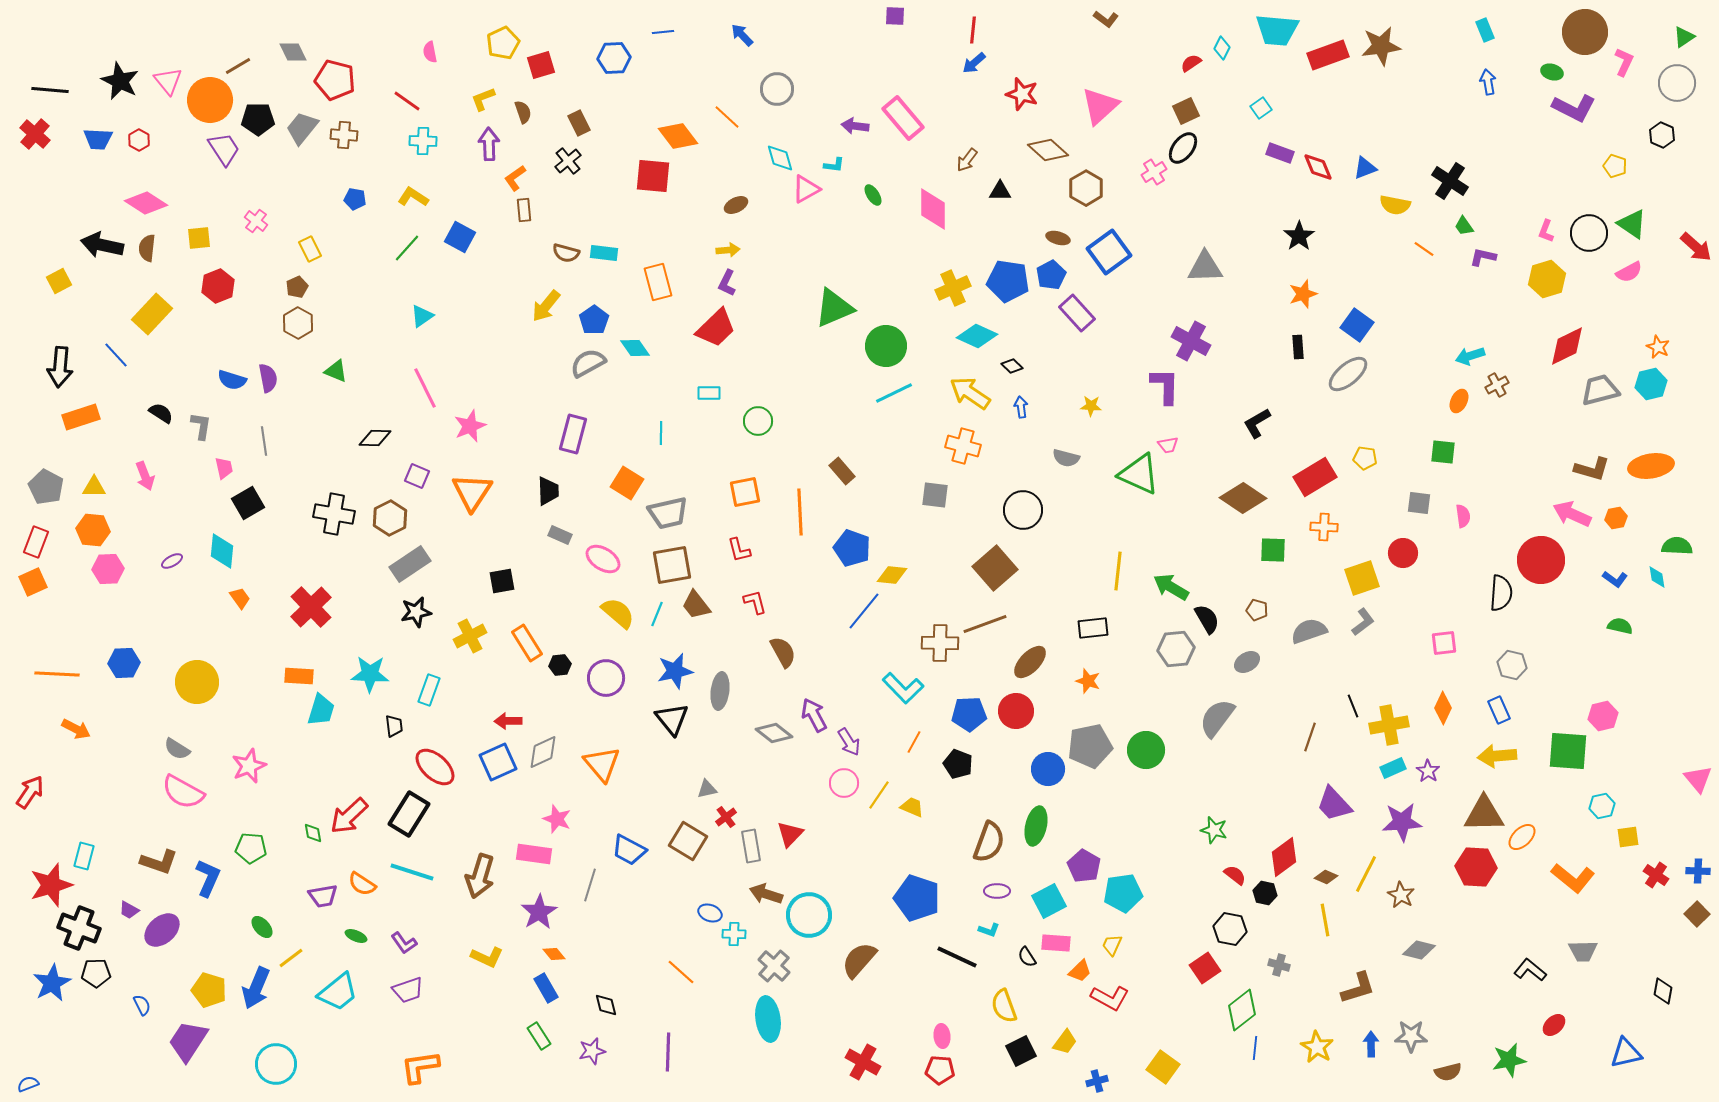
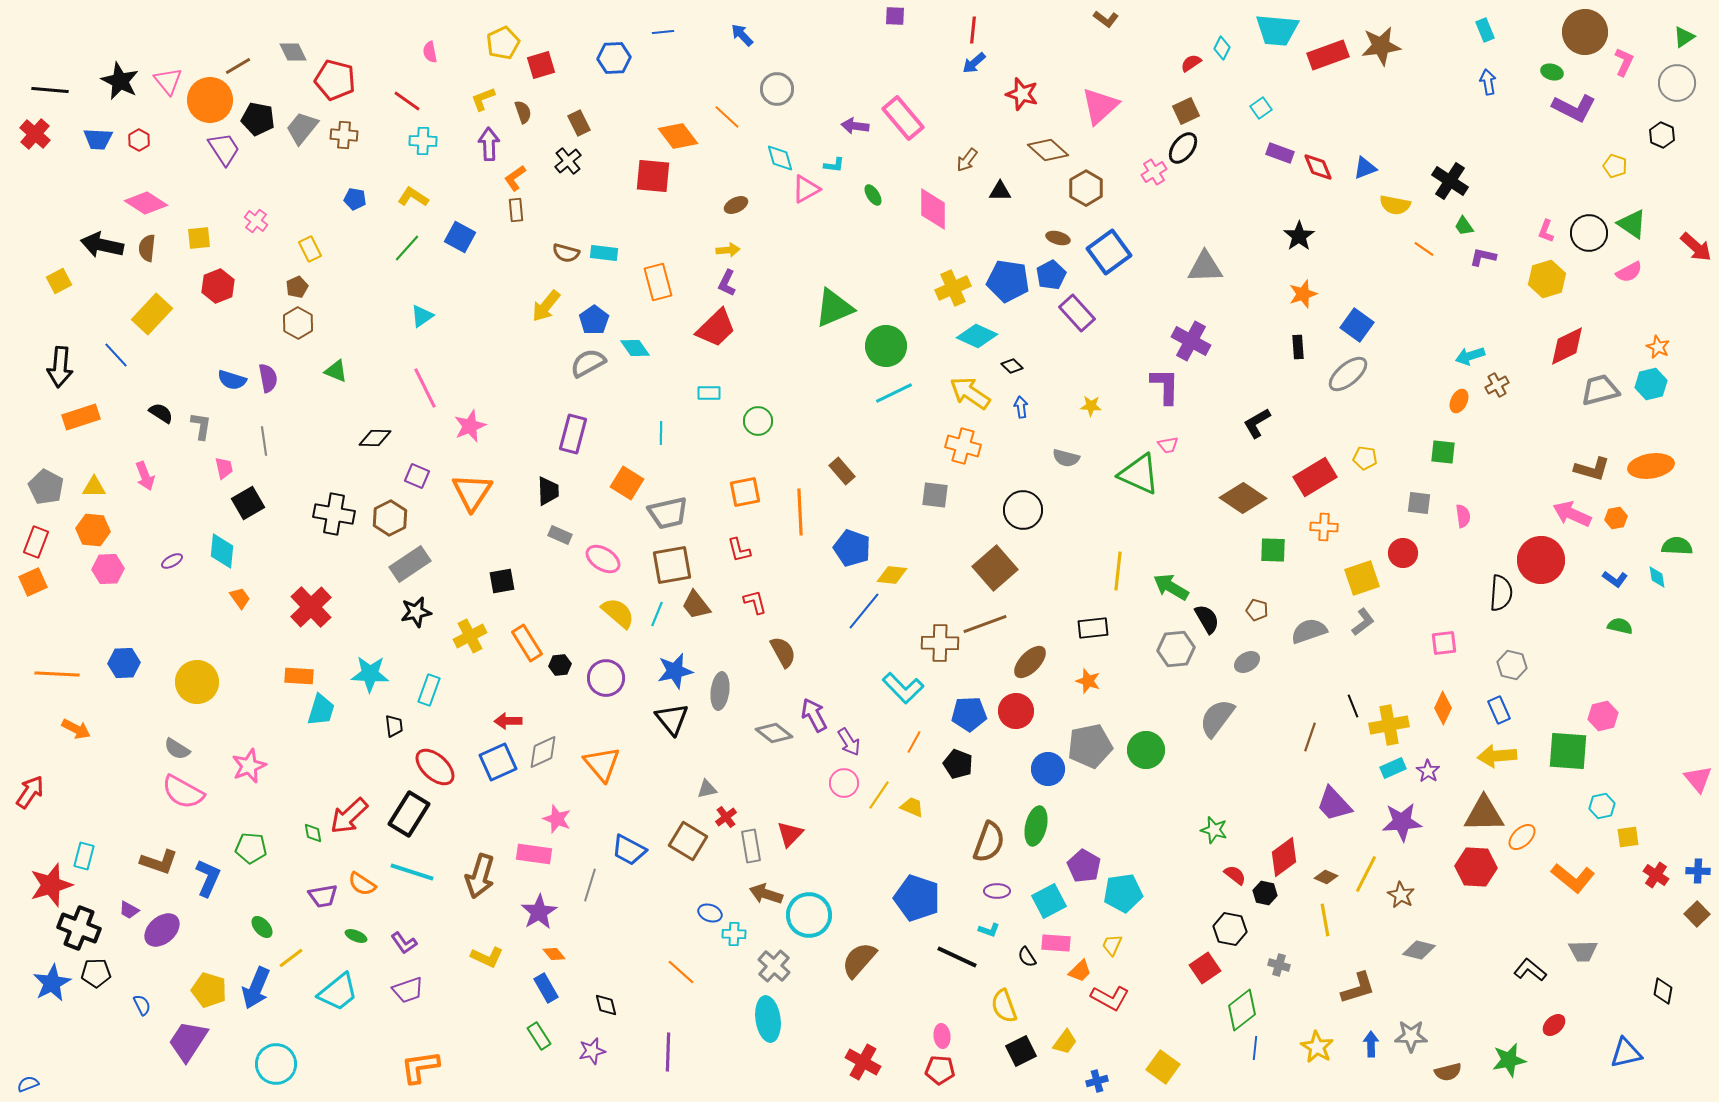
black pentagon at (258, 119): rotated 12 degrees clockwise
brown rectangle at (524, 210): moved 8 px left
